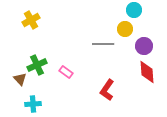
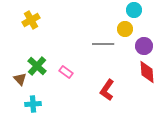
green cross: moved 1 px down; rotated 24 degrees counterclockwise
